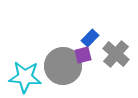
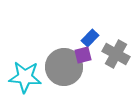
gray cross: rotated 12 degrees counterclockwise
gray circle: moved 1 px right, 1 px down
